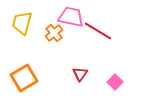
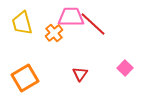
pink trapezoid: rotated 12 degrees counterclockwise
yellow trapezoid: rotated 30 degrees counterclockwise
red line: moved 5 px left, 7 px up; rotated 12 degrees clockwise
orange square: moved 1 px right
pink square: moved 10 px right, 14 px up
